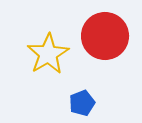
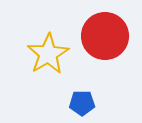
blue pentagon: rotated 20 degrees clockwise
